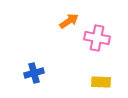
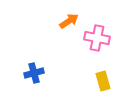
yellow rectangle: moved 2 px right, 1 px up; rotated 72 degrees clockwise
